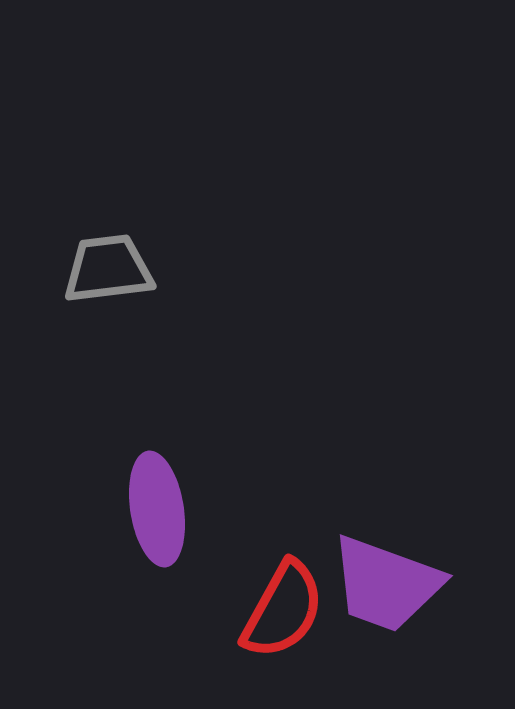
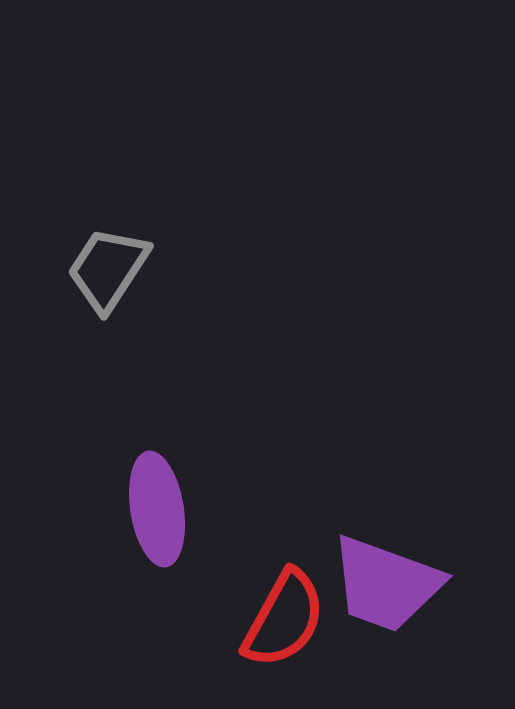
gray trapezoid: rotated 50 degrees counterclockwise
red semicircle: moved 1 px right, 9 px down
